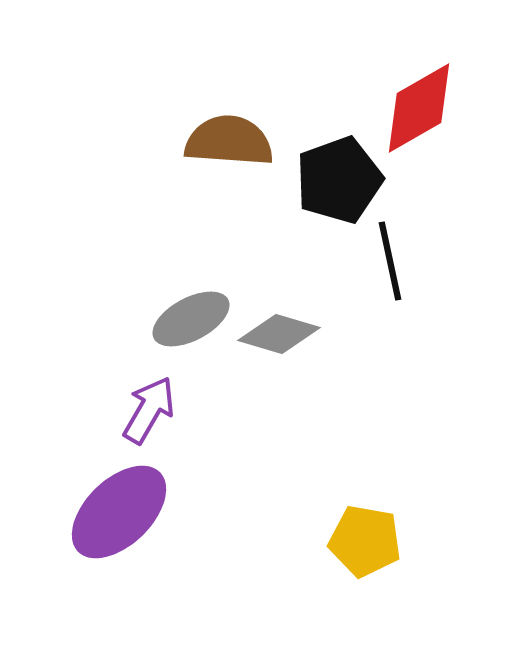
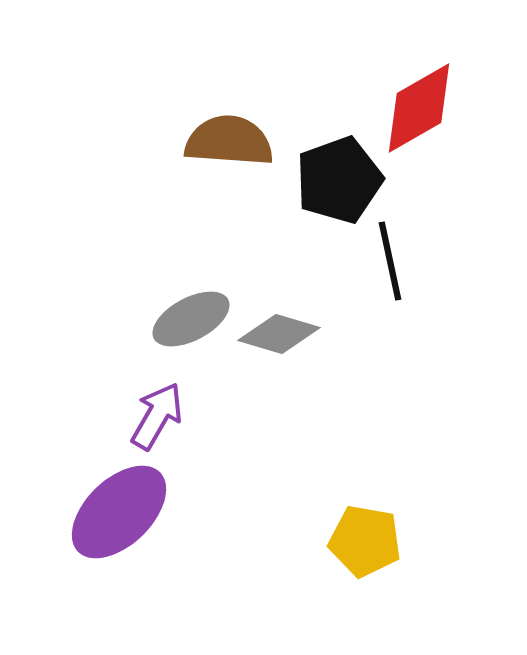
purple arrow: moved 8 px right, 6 px down
